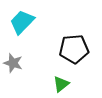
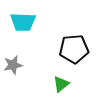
cyan trapezoid: moved 1 px right; rotated 132 degrees counterclockwise
gray star: moved 2 px down; rotated 30 degrees counterclockwise
